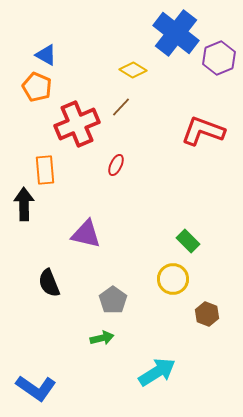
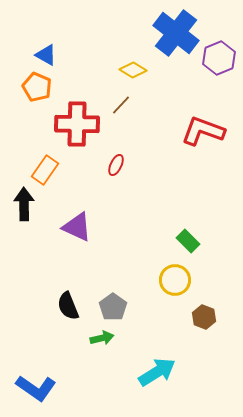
brown line: moved 2 px up
red cross: rotated 24 degrees clockwise
orange rectangle: rotated 40 degrees clockwise
purple triangle: moved 9 px left, 7 px up; rotated 12 degrees clockwise
yellow circle: moved 2 px right, 1 px down
black semicircle: moved 19 px right, 23 px down
gray pentagon: moved 7 px down
brown hexagon: moved 3 px left, 3 px down
